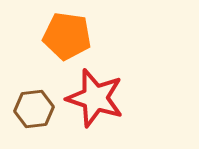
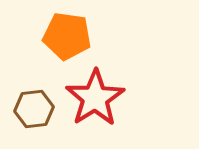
red star: rotated 22 degrees clockwise
